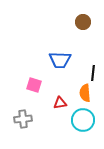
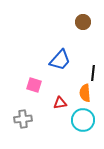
blue trapezoid: rotated 50 degrees counterclockwise
